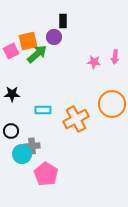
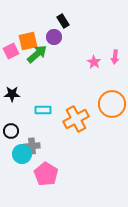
black rectangle: rotated 32 degrees counterclockwise
pink star: rotated 24 degrees clockwise
